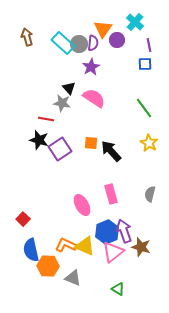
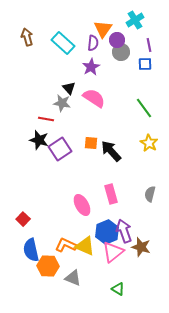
cyan cross: moved 2 px up; rotated 18 degrees clockwise
gray circle: moved 42 px right, 8 px down
